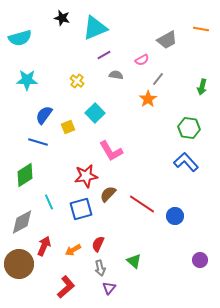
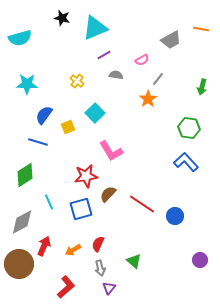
gray trapezoid: moved 4 px right
cyan star: moved 4 px down
